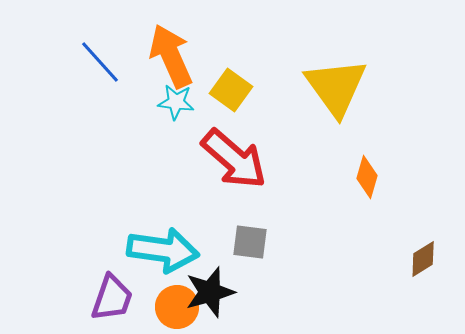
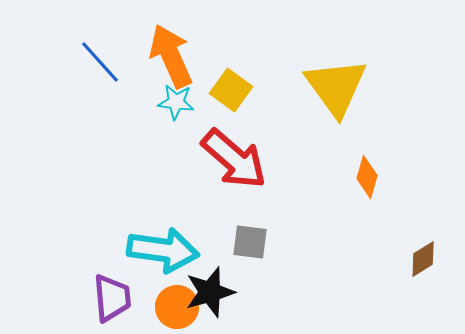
purple trapezoid: rotated 24 degrees counterclockwise
